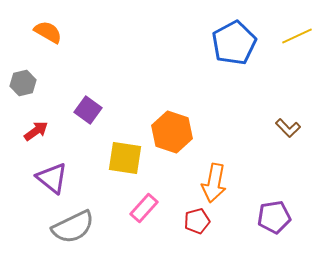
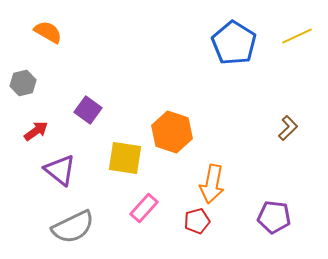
blue pentagon: rotated 12 degrees counterclockwise
brown L-shape: rotated 90 degrees counterclockwise
purple triangle: moved 8 px right, 8 px up
orange arrow: moved 2 px left, 1 px down
purple pentagon: rotated 16 degrees clockwise
